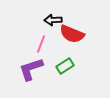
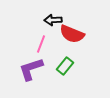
green rectangle: rotated 18 degrees counterclockwise
